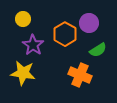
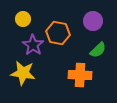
purple circle: moved 4 px right, 2 px up
orange hexagon: moved 7 px left, 1 px up; rotated 20 degrees counterclockwise
green semicircle: rotated 12 degrees counterclockwise
orange cross: rotated 20 degrees counterclockwise
